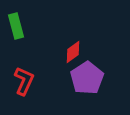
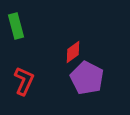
purple pentagon: rotated 12 degrees counterclockwise
